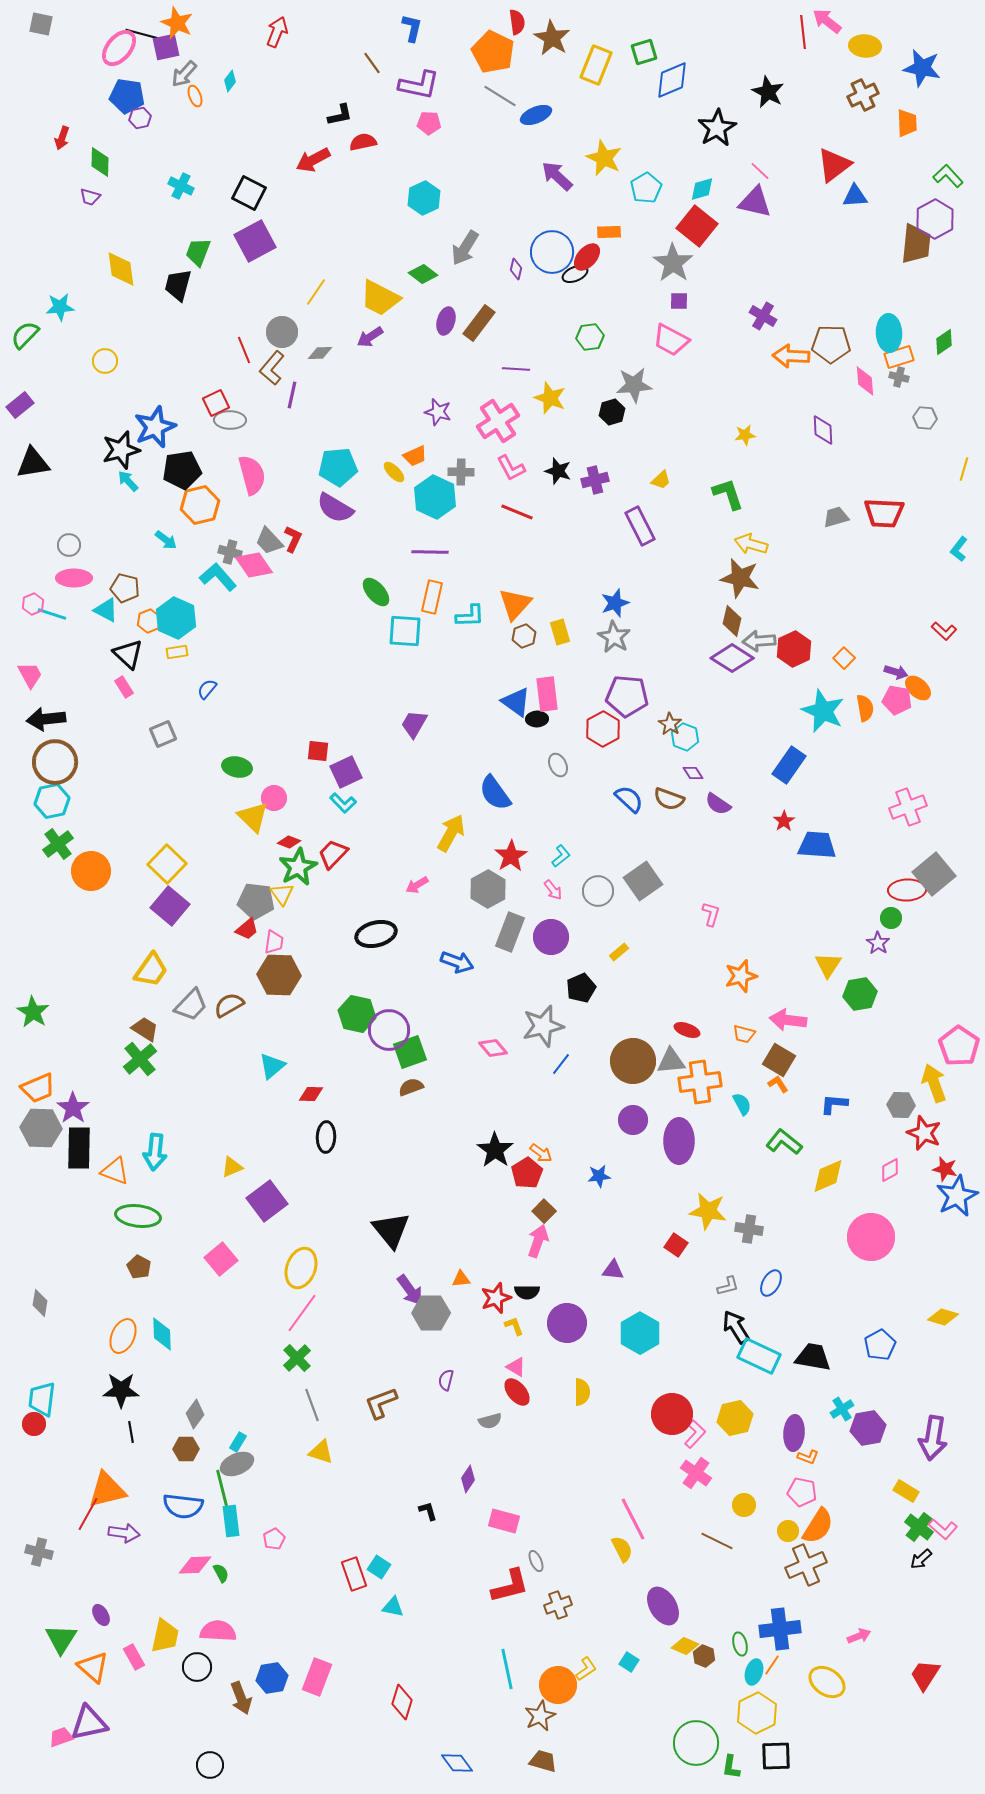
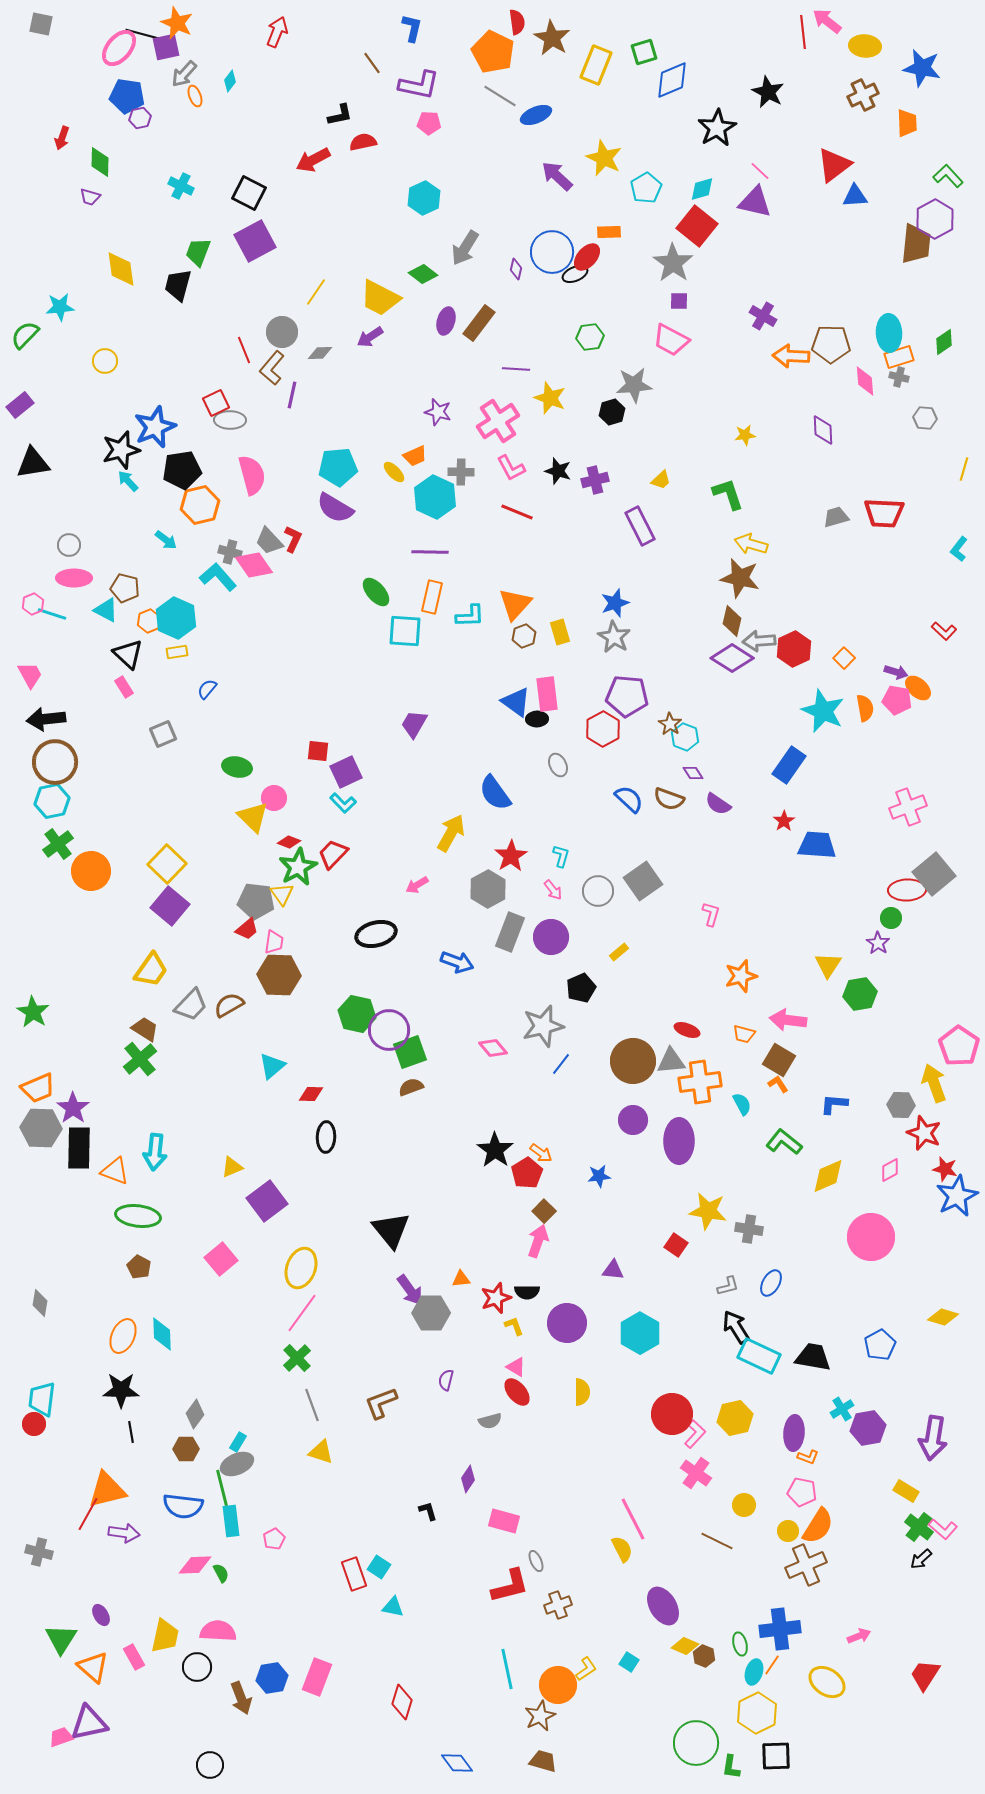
cyan L-shape at (561, 856): rotated 35 degrees counterclockwise
